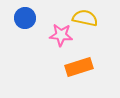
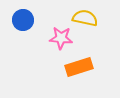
blue circle: moved 2 px left, 2 px down
pink star: moved 3 px down
